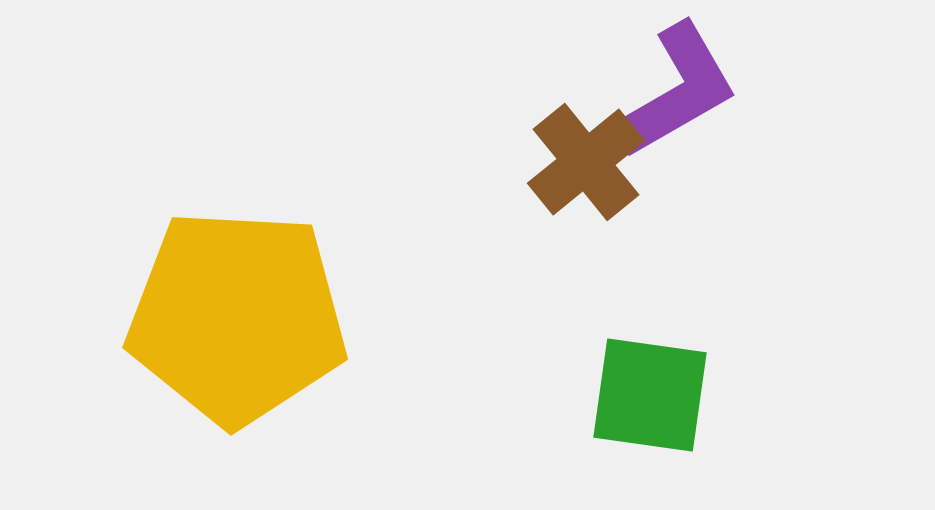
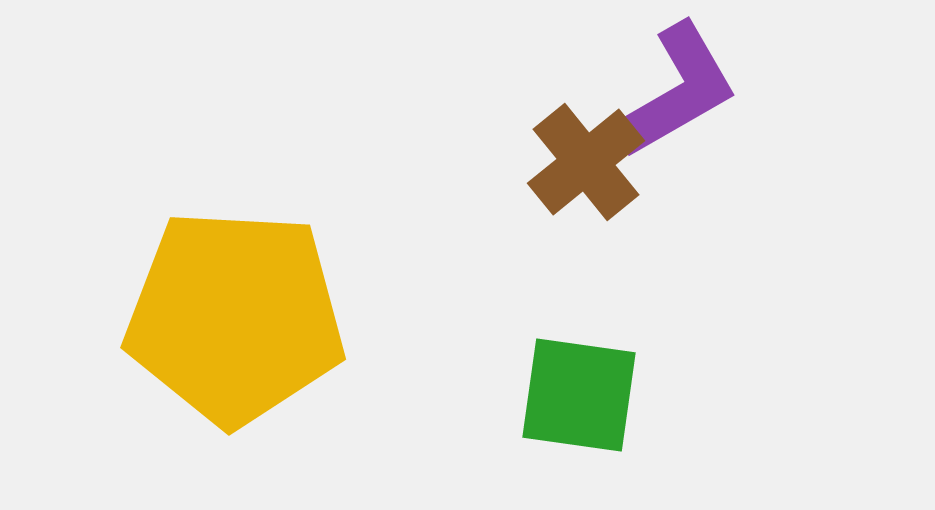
yellow pentagon: moved 2 px left
green square: moved 71 px left
